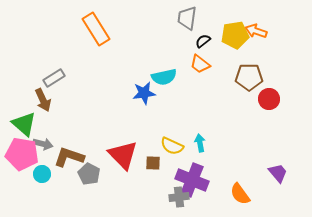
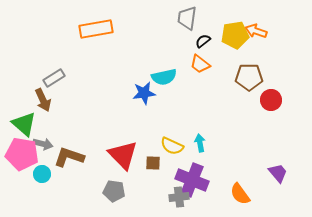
orange rectangle: rotated 68 degrees counterclockwise
red circle: moved 2 px right, 1 px down
gray pentagon: moved 25 px right, 17 px down; rotated 20 degrees counterclockwise
